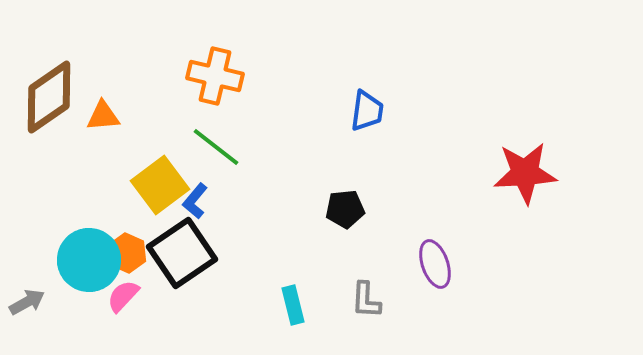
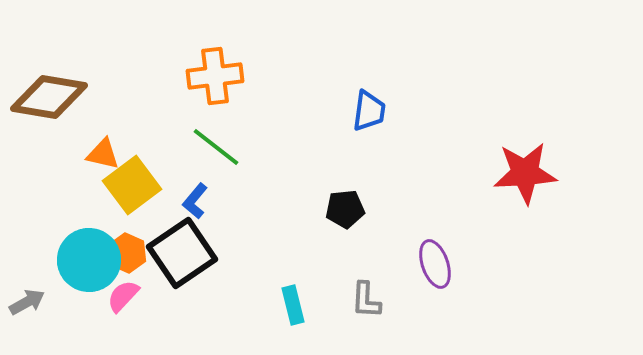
orange cross: rotated 20 degrees counterclockwise
brown diamond: rotated 44 degrees clockwise
blue trapezoid: moved 2 px right
orange triangle: moved 38 px down; rotated 18 degrees clockwise
yellow square: moved 28 px left
